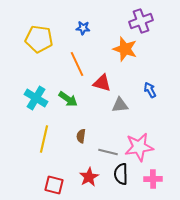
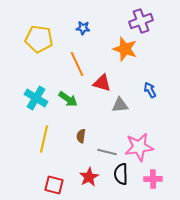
gray line: moved 1 px left
